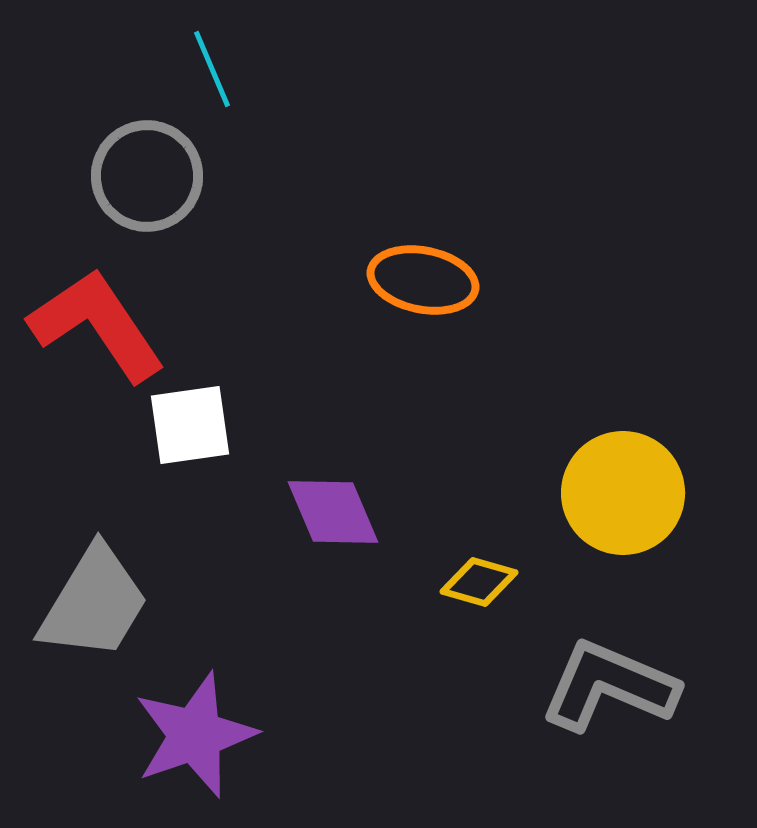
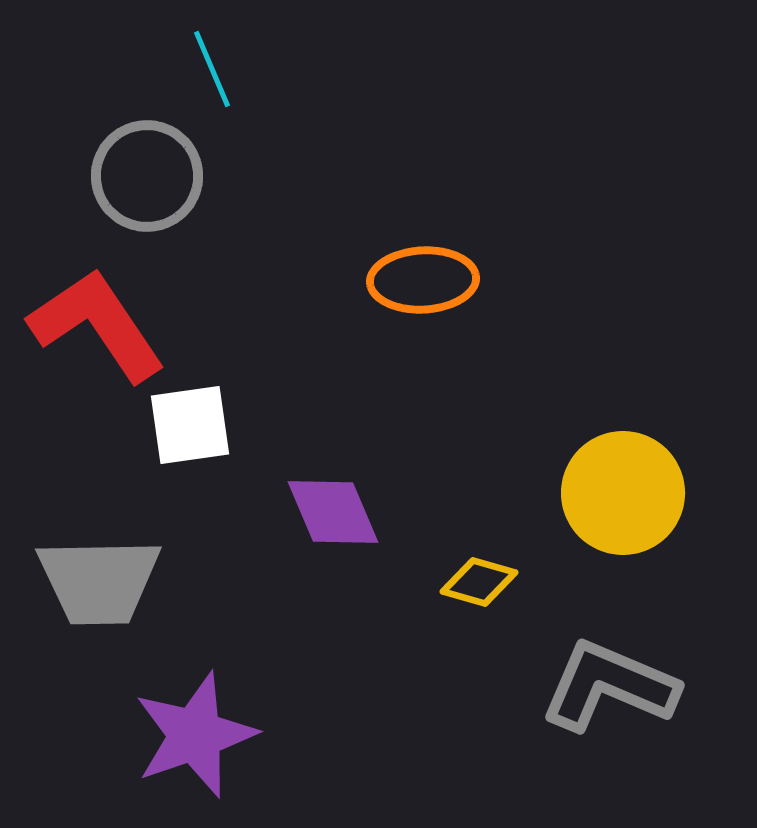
orange ellipse: rotated 14 degrees counterclockwise
gray trapezoid: moved 5 px right, 22 px up; rotated 58 degrees clockwise
